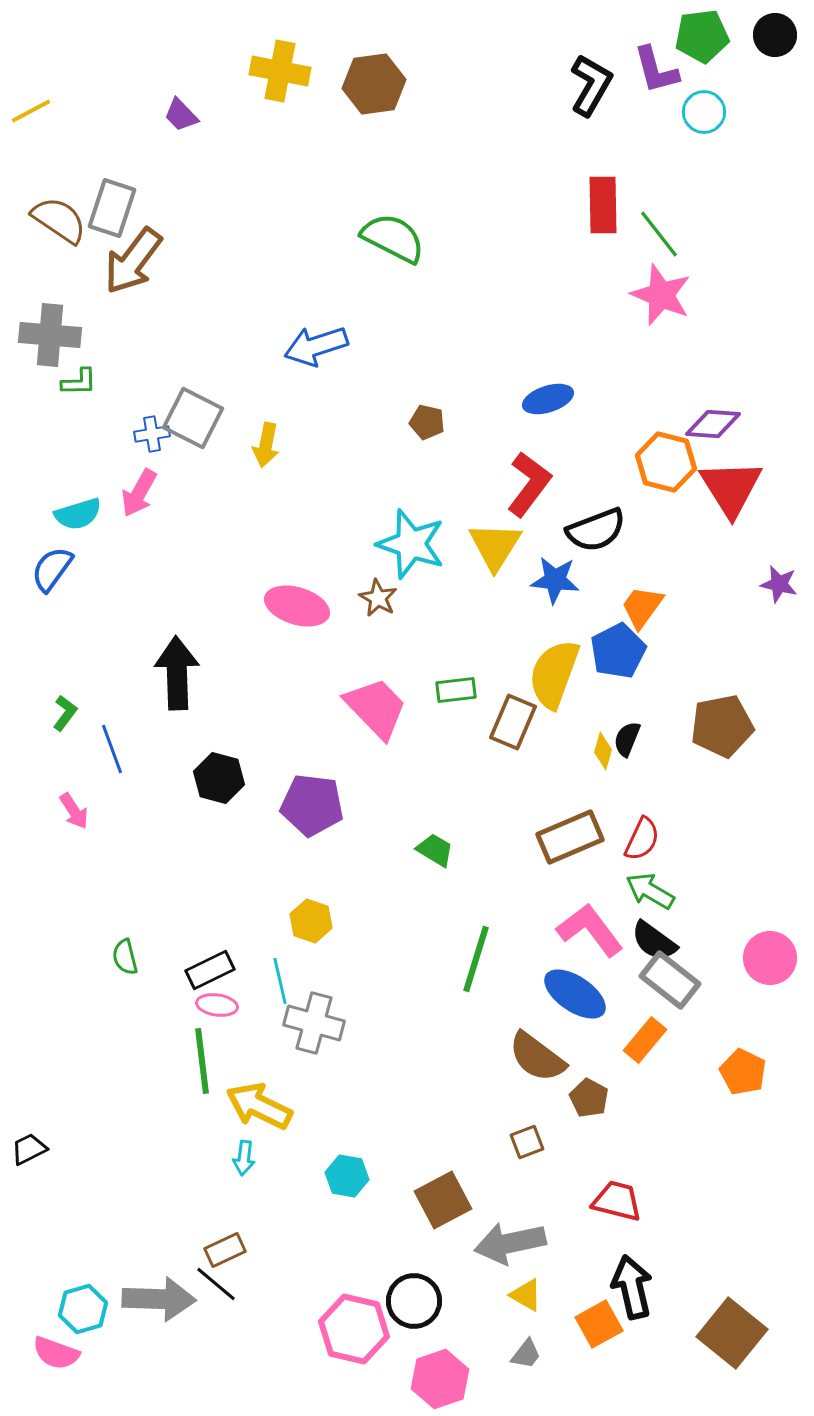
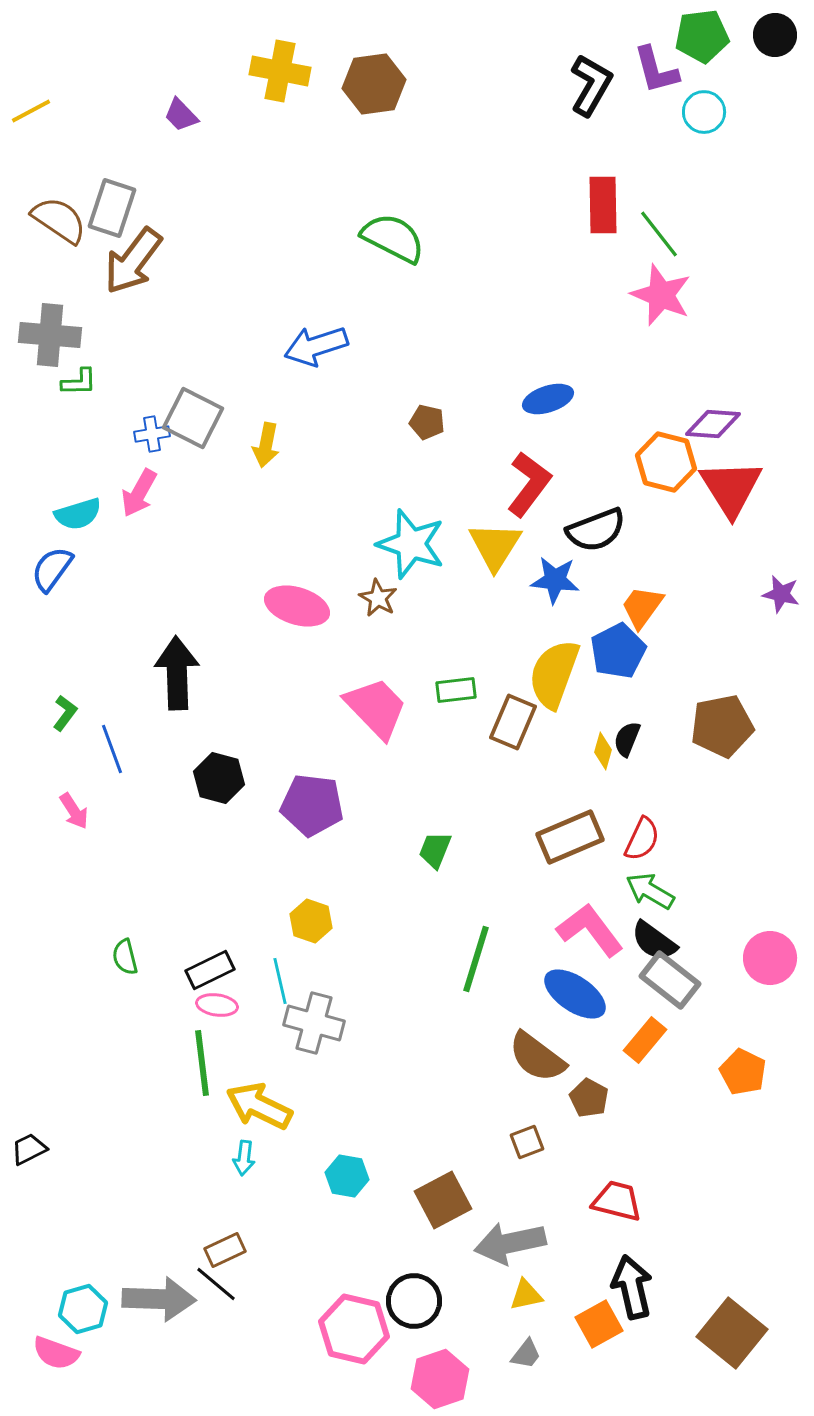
purple star at (779, 584): moved 2 px right, 10 px down
green trapezoid at (435, 850): rotated 99 degrees counterclockwise
green line at (202, 1061): moved 2 px down
yellow triangle at (526, 1295): rotated 42 degrees counterclockwise
